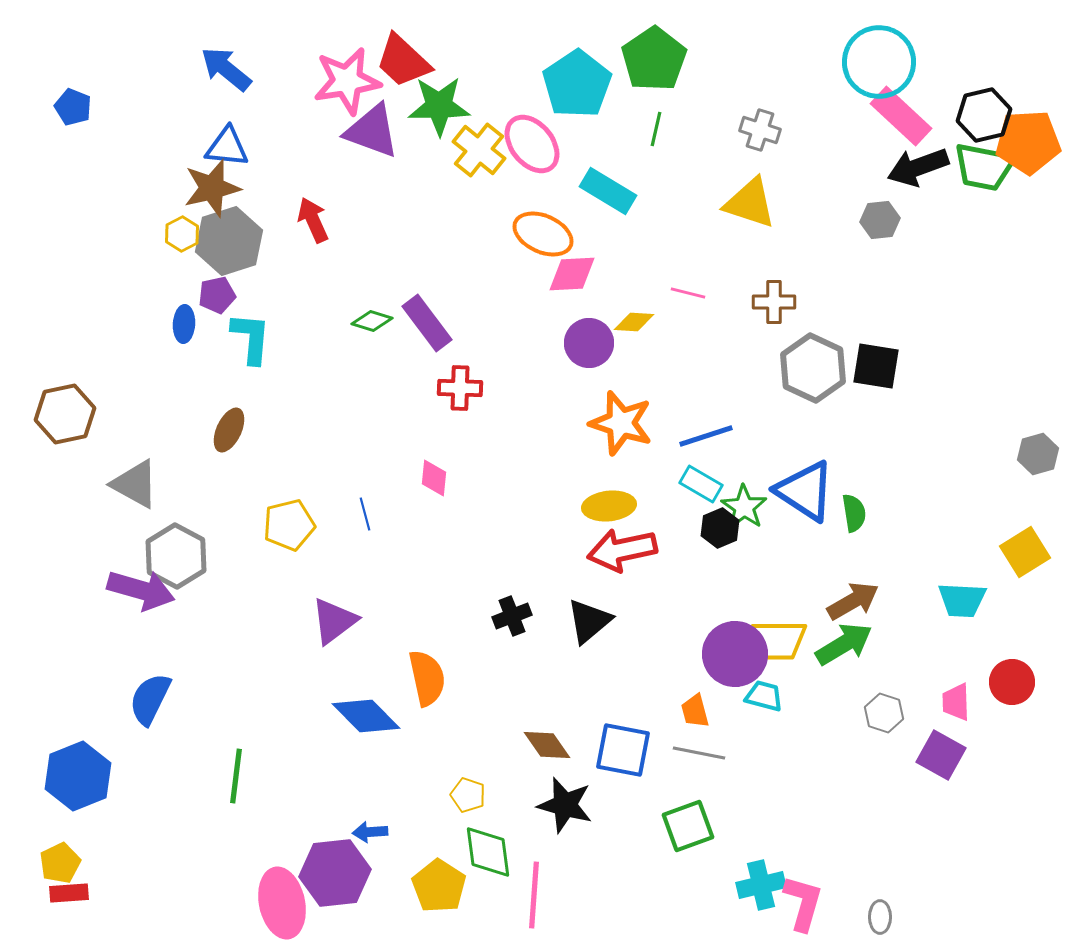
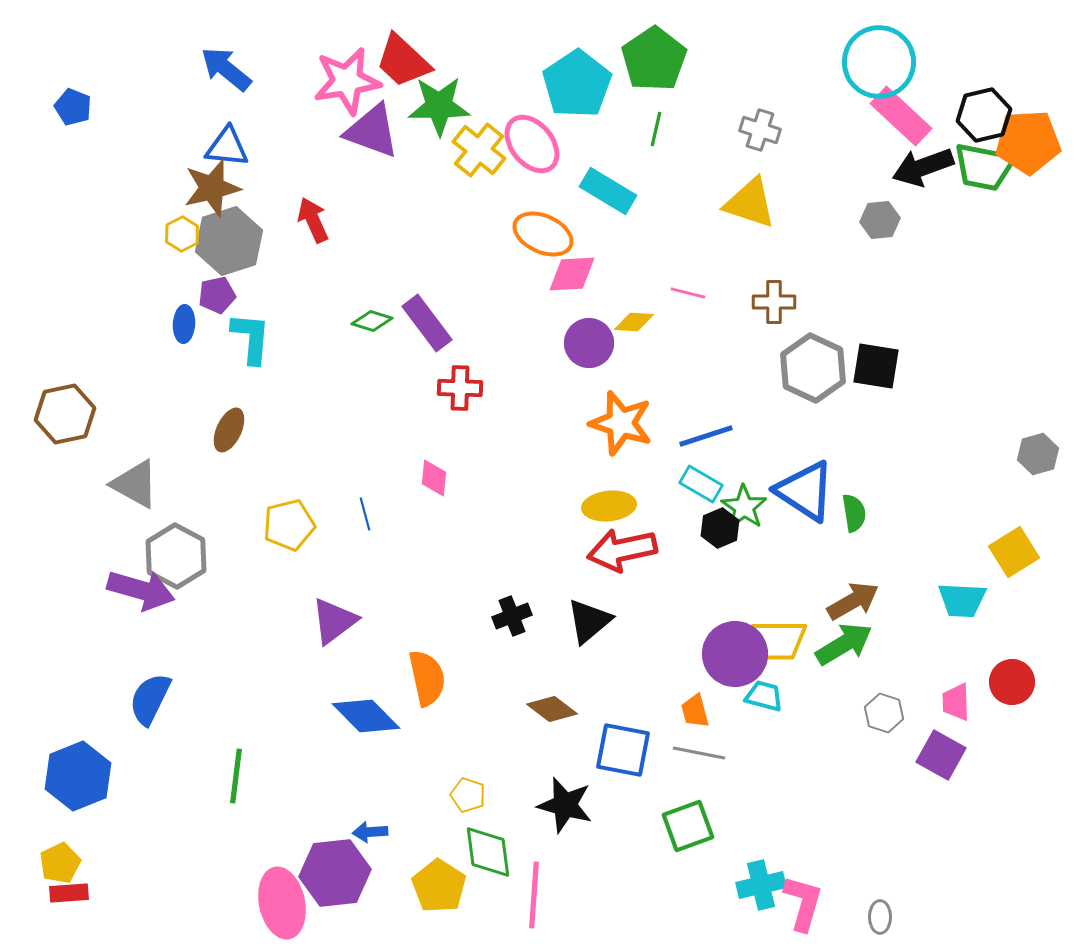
black arrow at (918, 167): moved 5 px right
yellow square at (1025, 552): moved 11 px left
brown diamond at (547, 745): moved 5 px right, 36 px up; rotated 18 degrees counterclockwise
